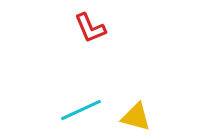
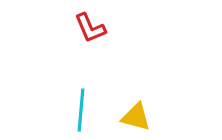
cyan line: rotated 60 degrees counterclockwise
